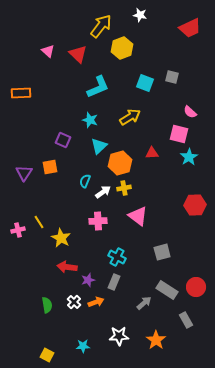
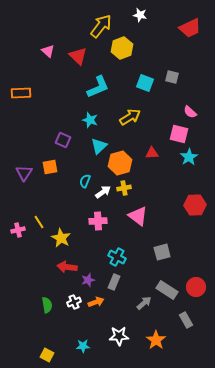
red triangle at (78, 54): moved 2 px down
white cross at (74, 302): rotated 24 degrees clockwise
